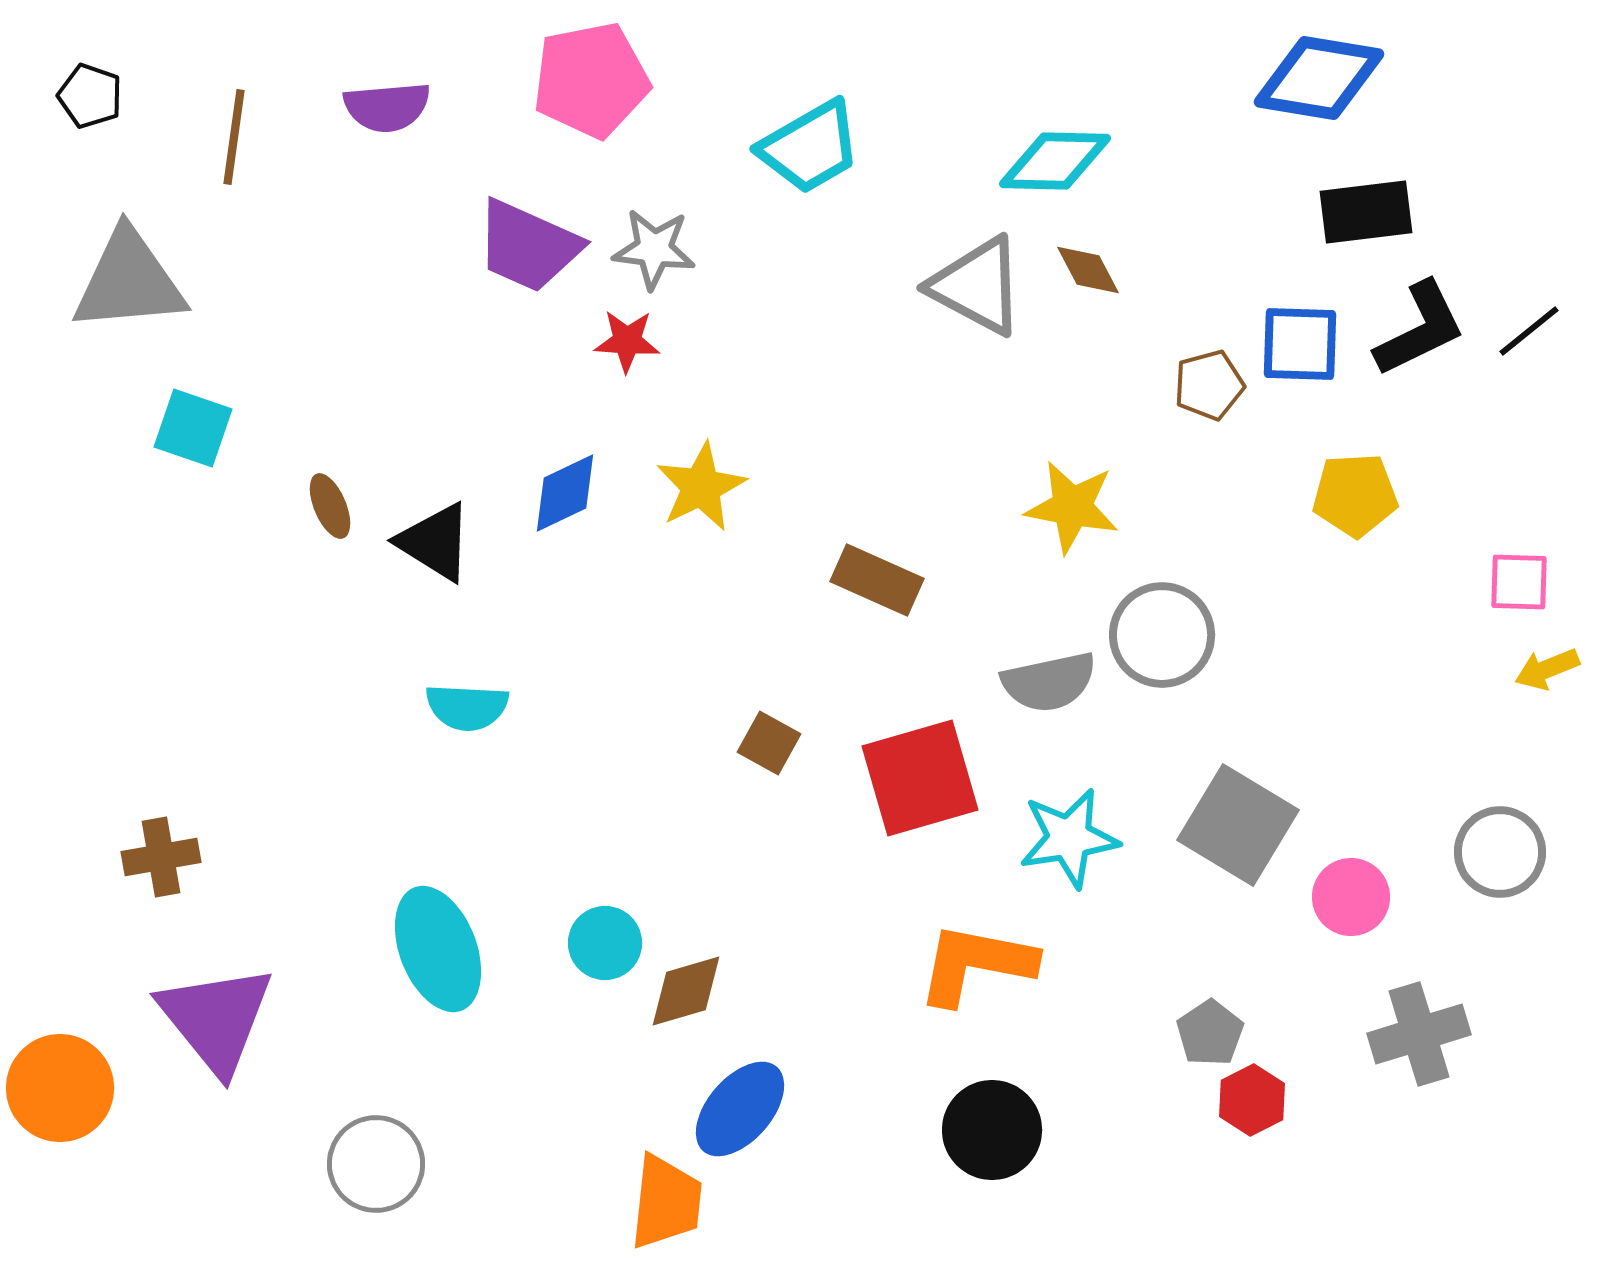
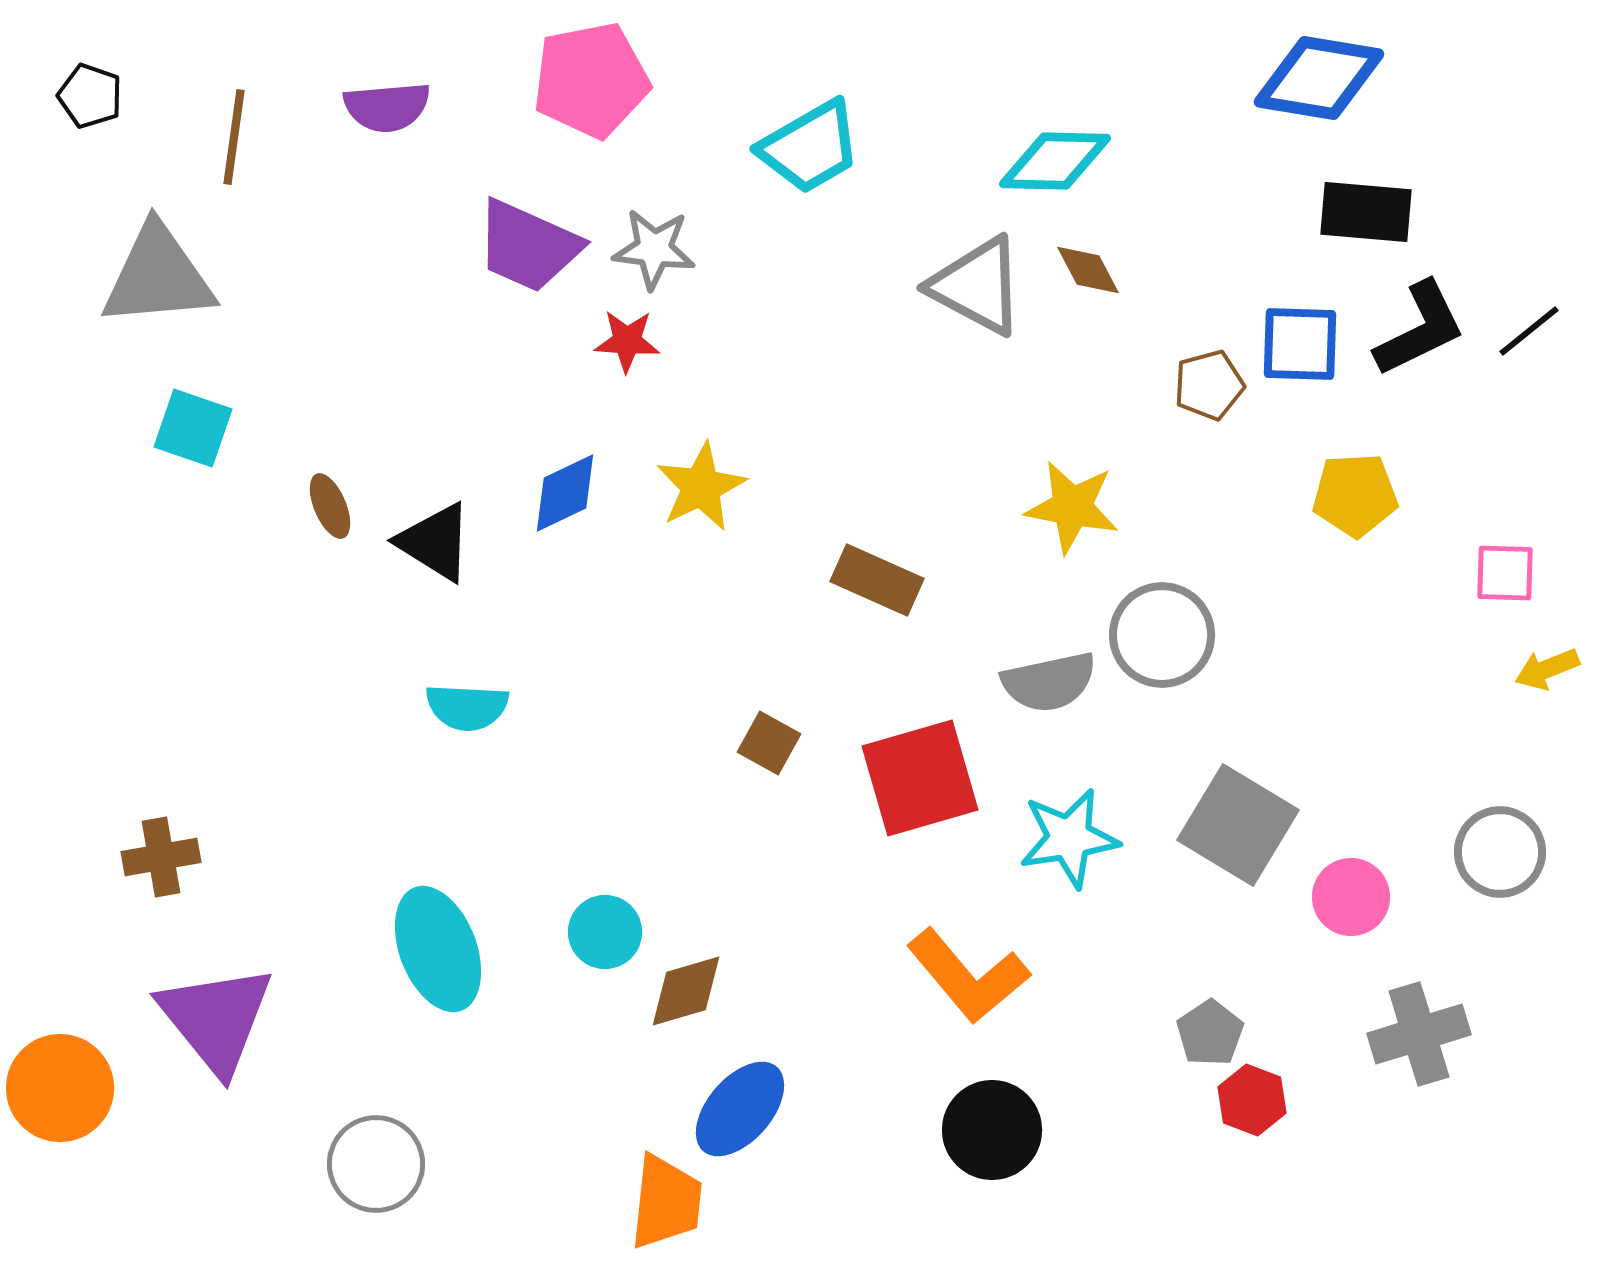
black rectangle at (1366, 212): rotated 12 degrees clockwise
gray triangle at (129, 281): moved 29 px right, 5 px up
pink square at (1519, 582): moved 14 px left, 9 px up
cyan circle at (605, 943): moved 11 px up
orange L-shape at (976, 964): moved 8 px left, 12 px down; rotated 141 degrees counterclockwise
red hexagon at (1252, 1100): rotated 12 degrees counterclockwise
